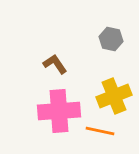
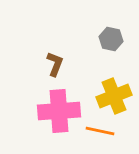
brown L-shape: rotated 55 degrees clockwise
